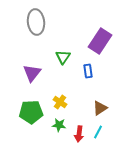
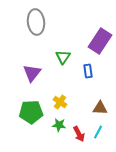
brown triangle: rotated 35 degrees clockwise
red arrow: rotated 35 degrees counterclockwise
